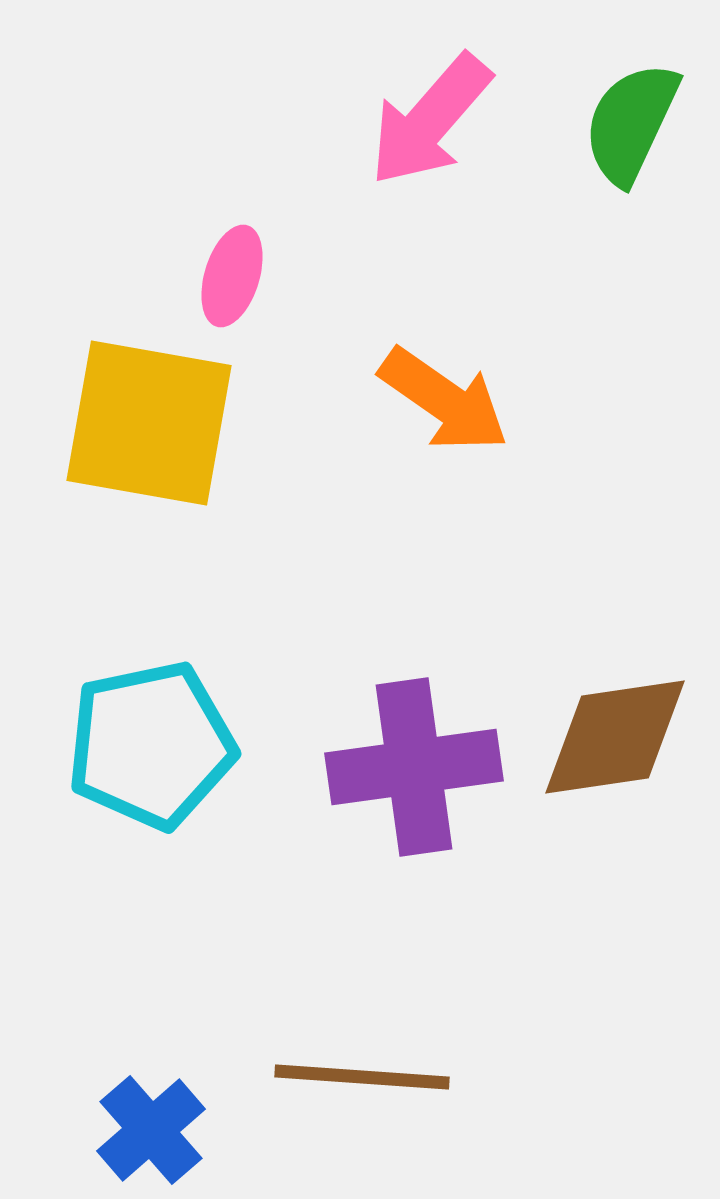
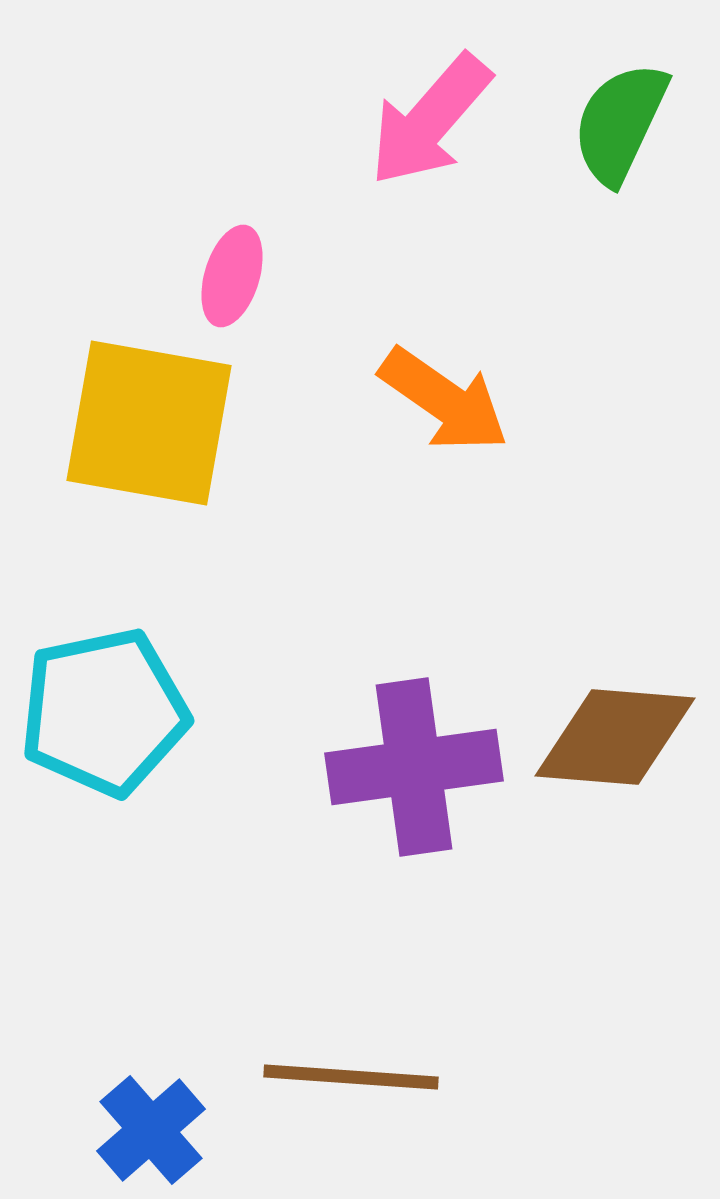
green semicircle: moved 11 px left
brown diamond: rotated 13 degrees clockwise
cyan pentagon: moved 47 px left, 33 px up
brown line: moved 11 px left
